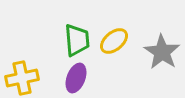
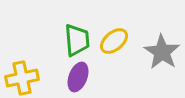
purple ellipse: moved 2 px right, 1 px up
